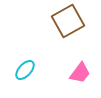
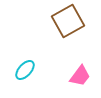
pink trapezoid: moved 3 px down
